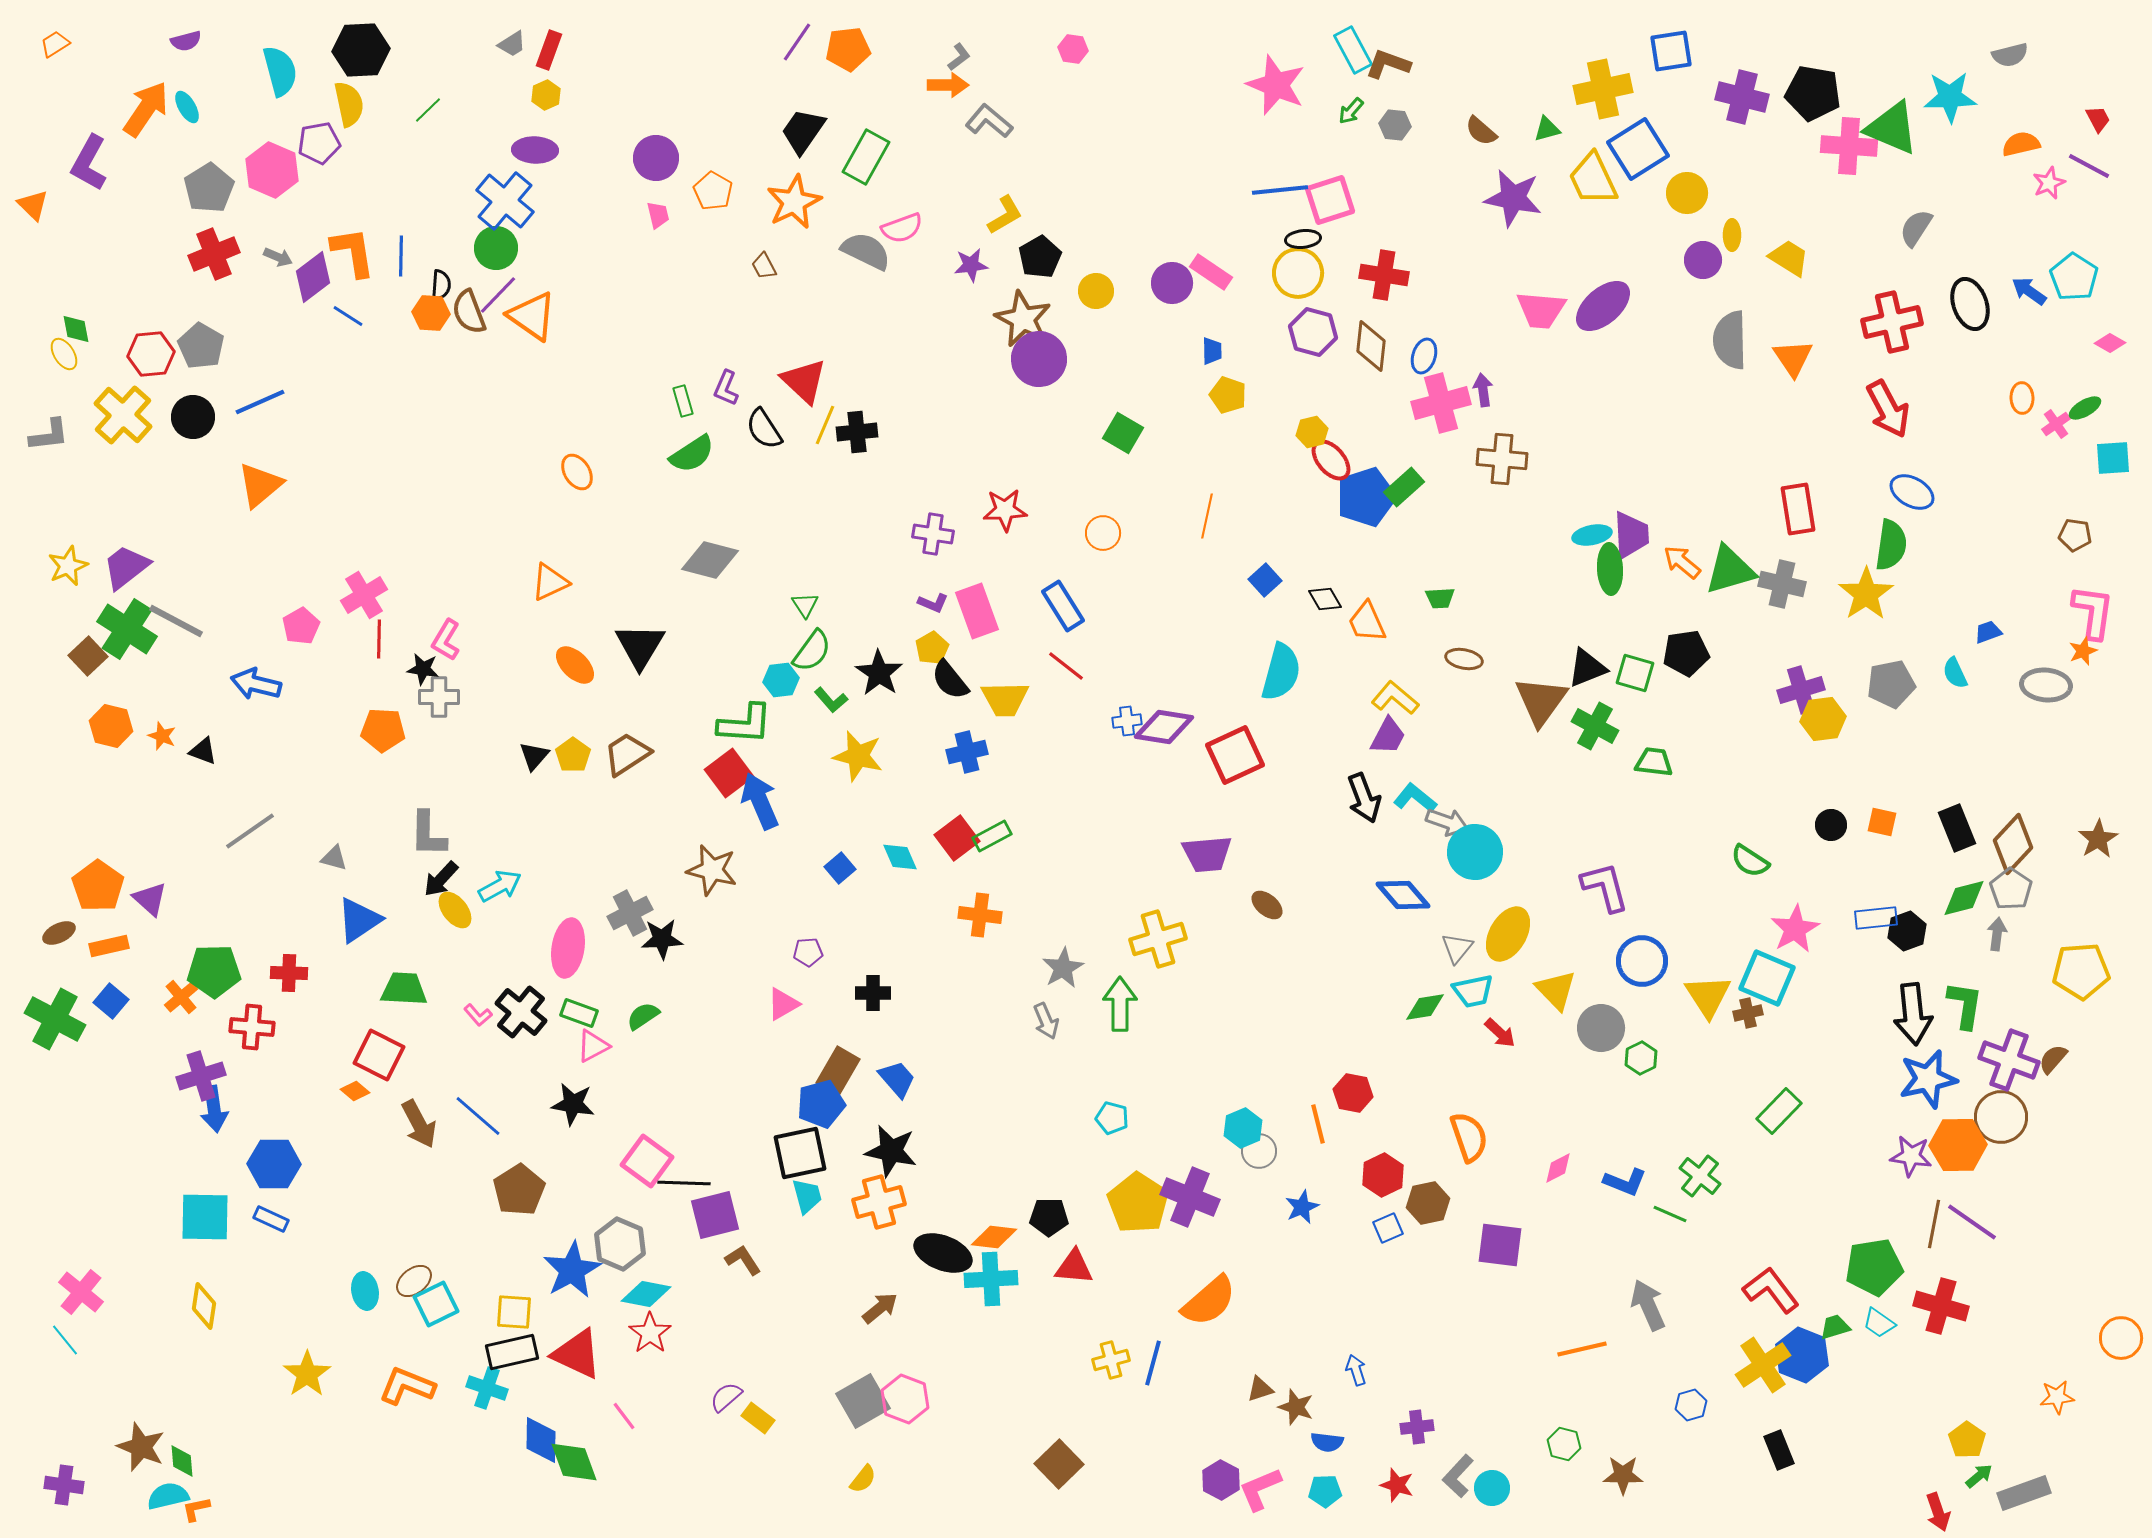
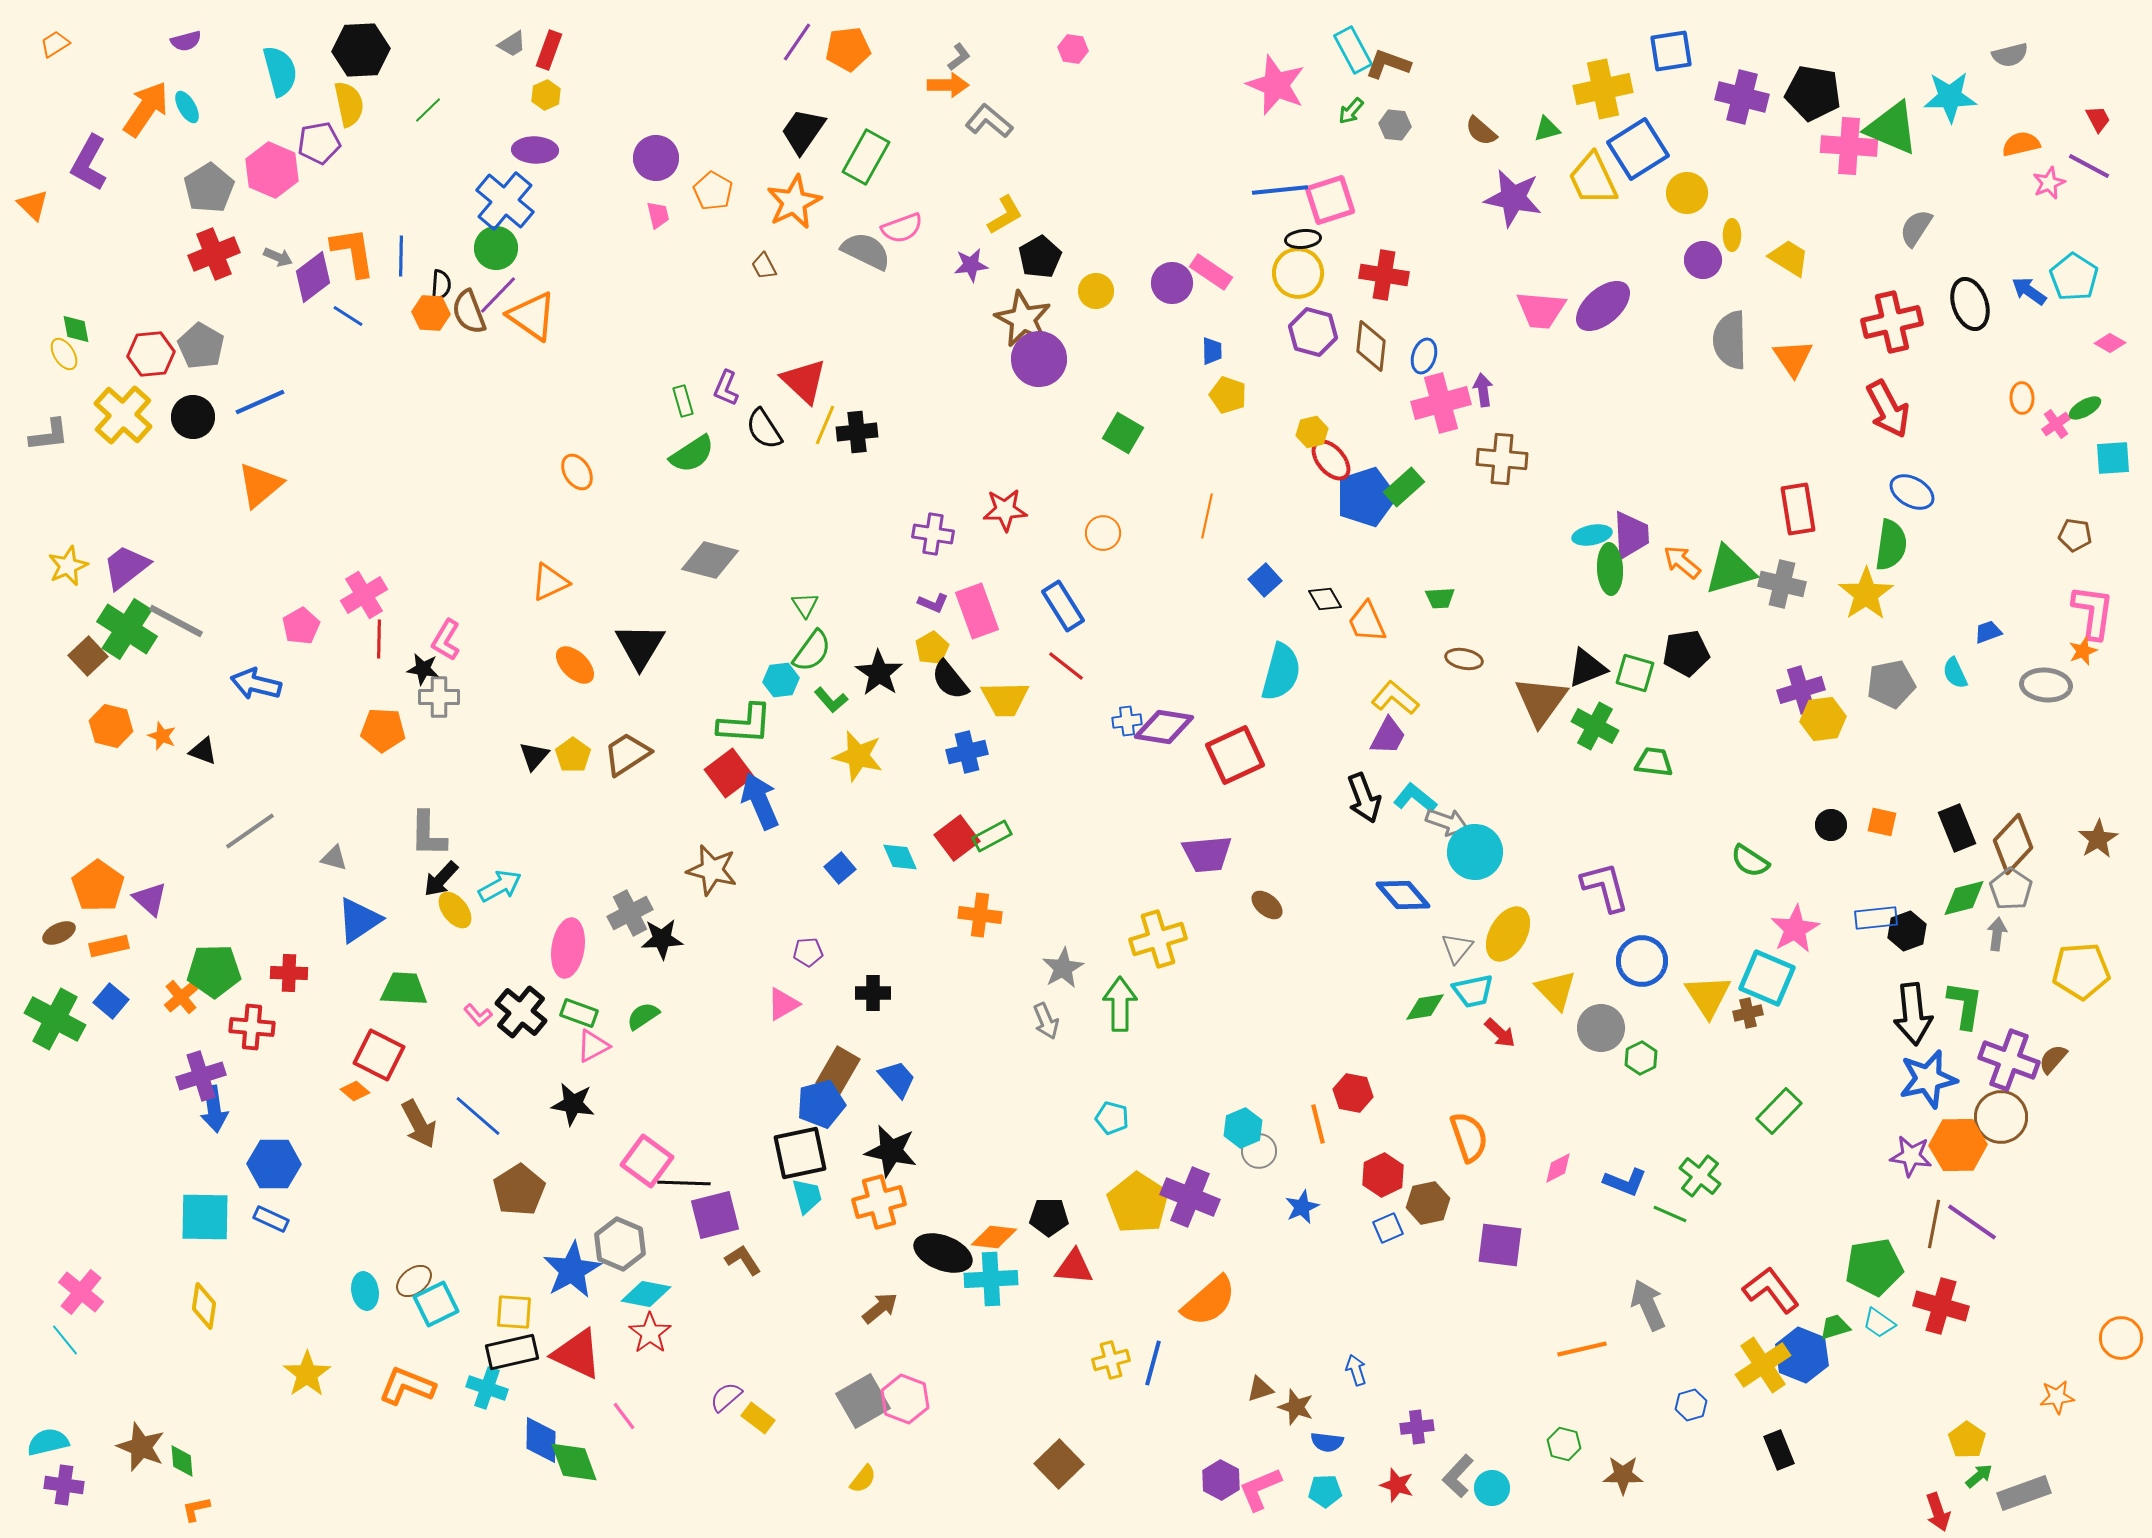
cyan semicircle at (168, 1496): moved 120 px left, 54 px up
